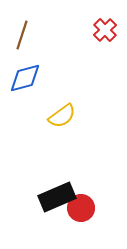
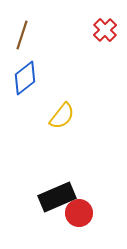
blue diamond: rotated 24 degrees counterclockwise
yellow semicircle: rotated 16 degrees counterclockwise
red circle: moved 2 px left, 5 px down
